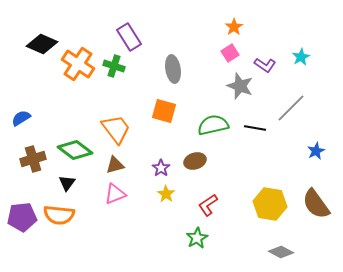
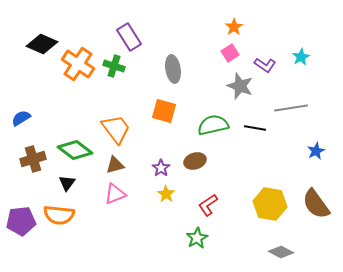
gray line: rotated 36 degrees clockwise
purple pentagon: moved 1 px left, 4 px down
